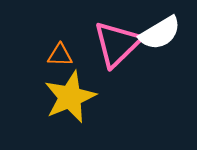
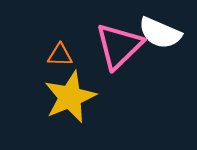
white semicircle: rotated 54 degrees clockwise
pink triangle: moved 2 px right, 2 px down
